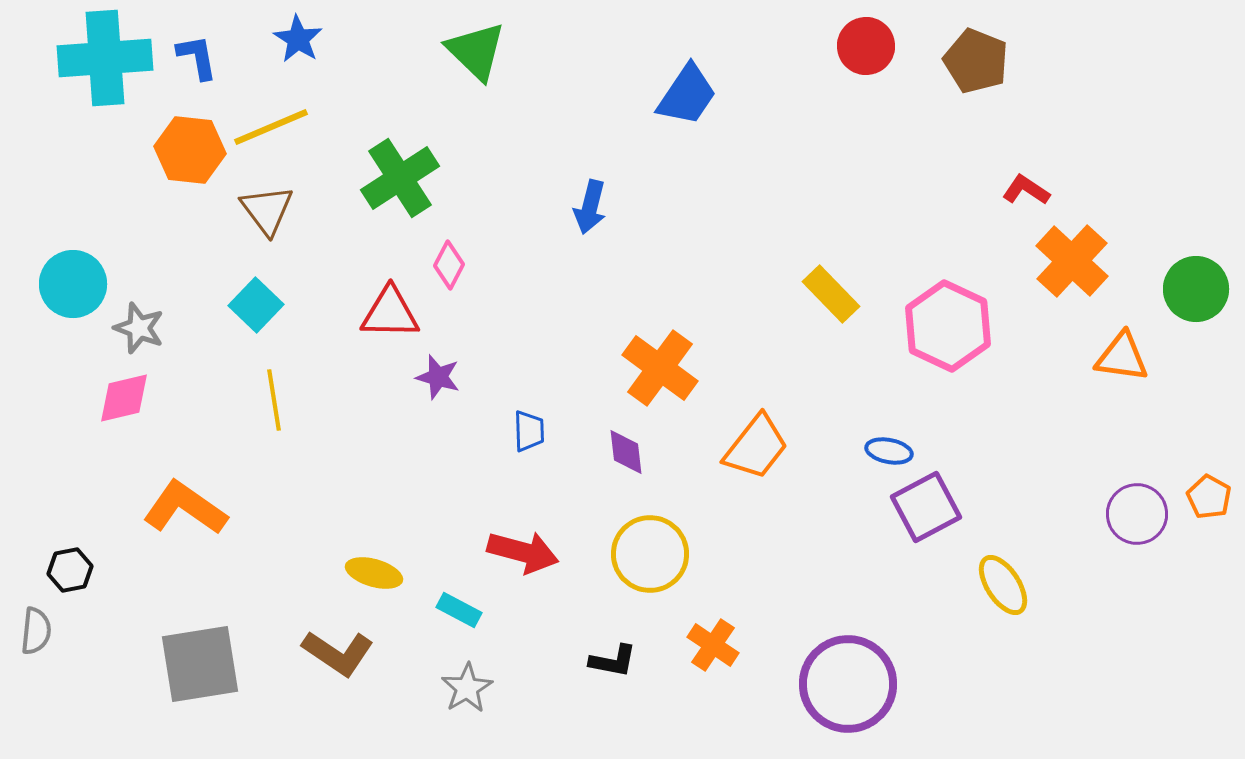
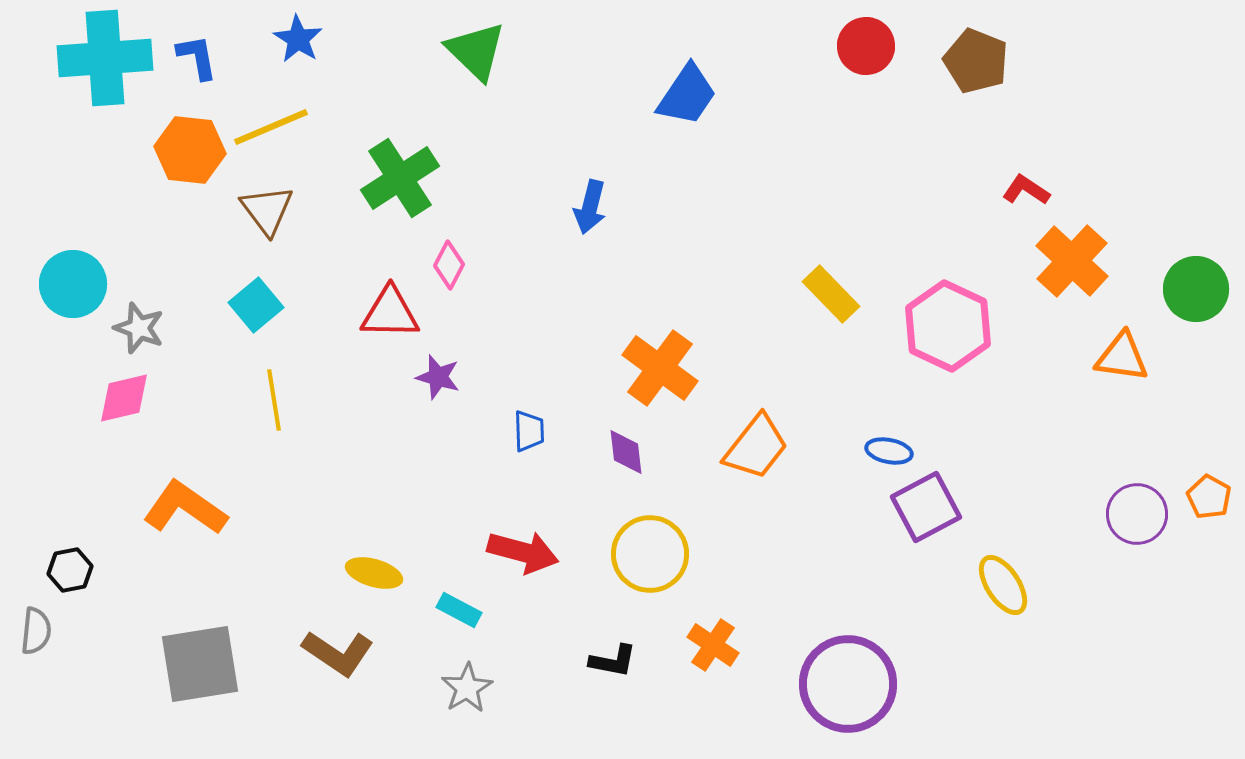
cyan square at (256, 305): rotated 6 degrees clockwise
